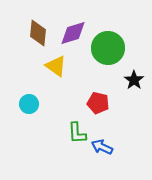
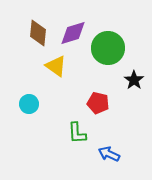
blue arrow: moved 7 px right, 7 px down
